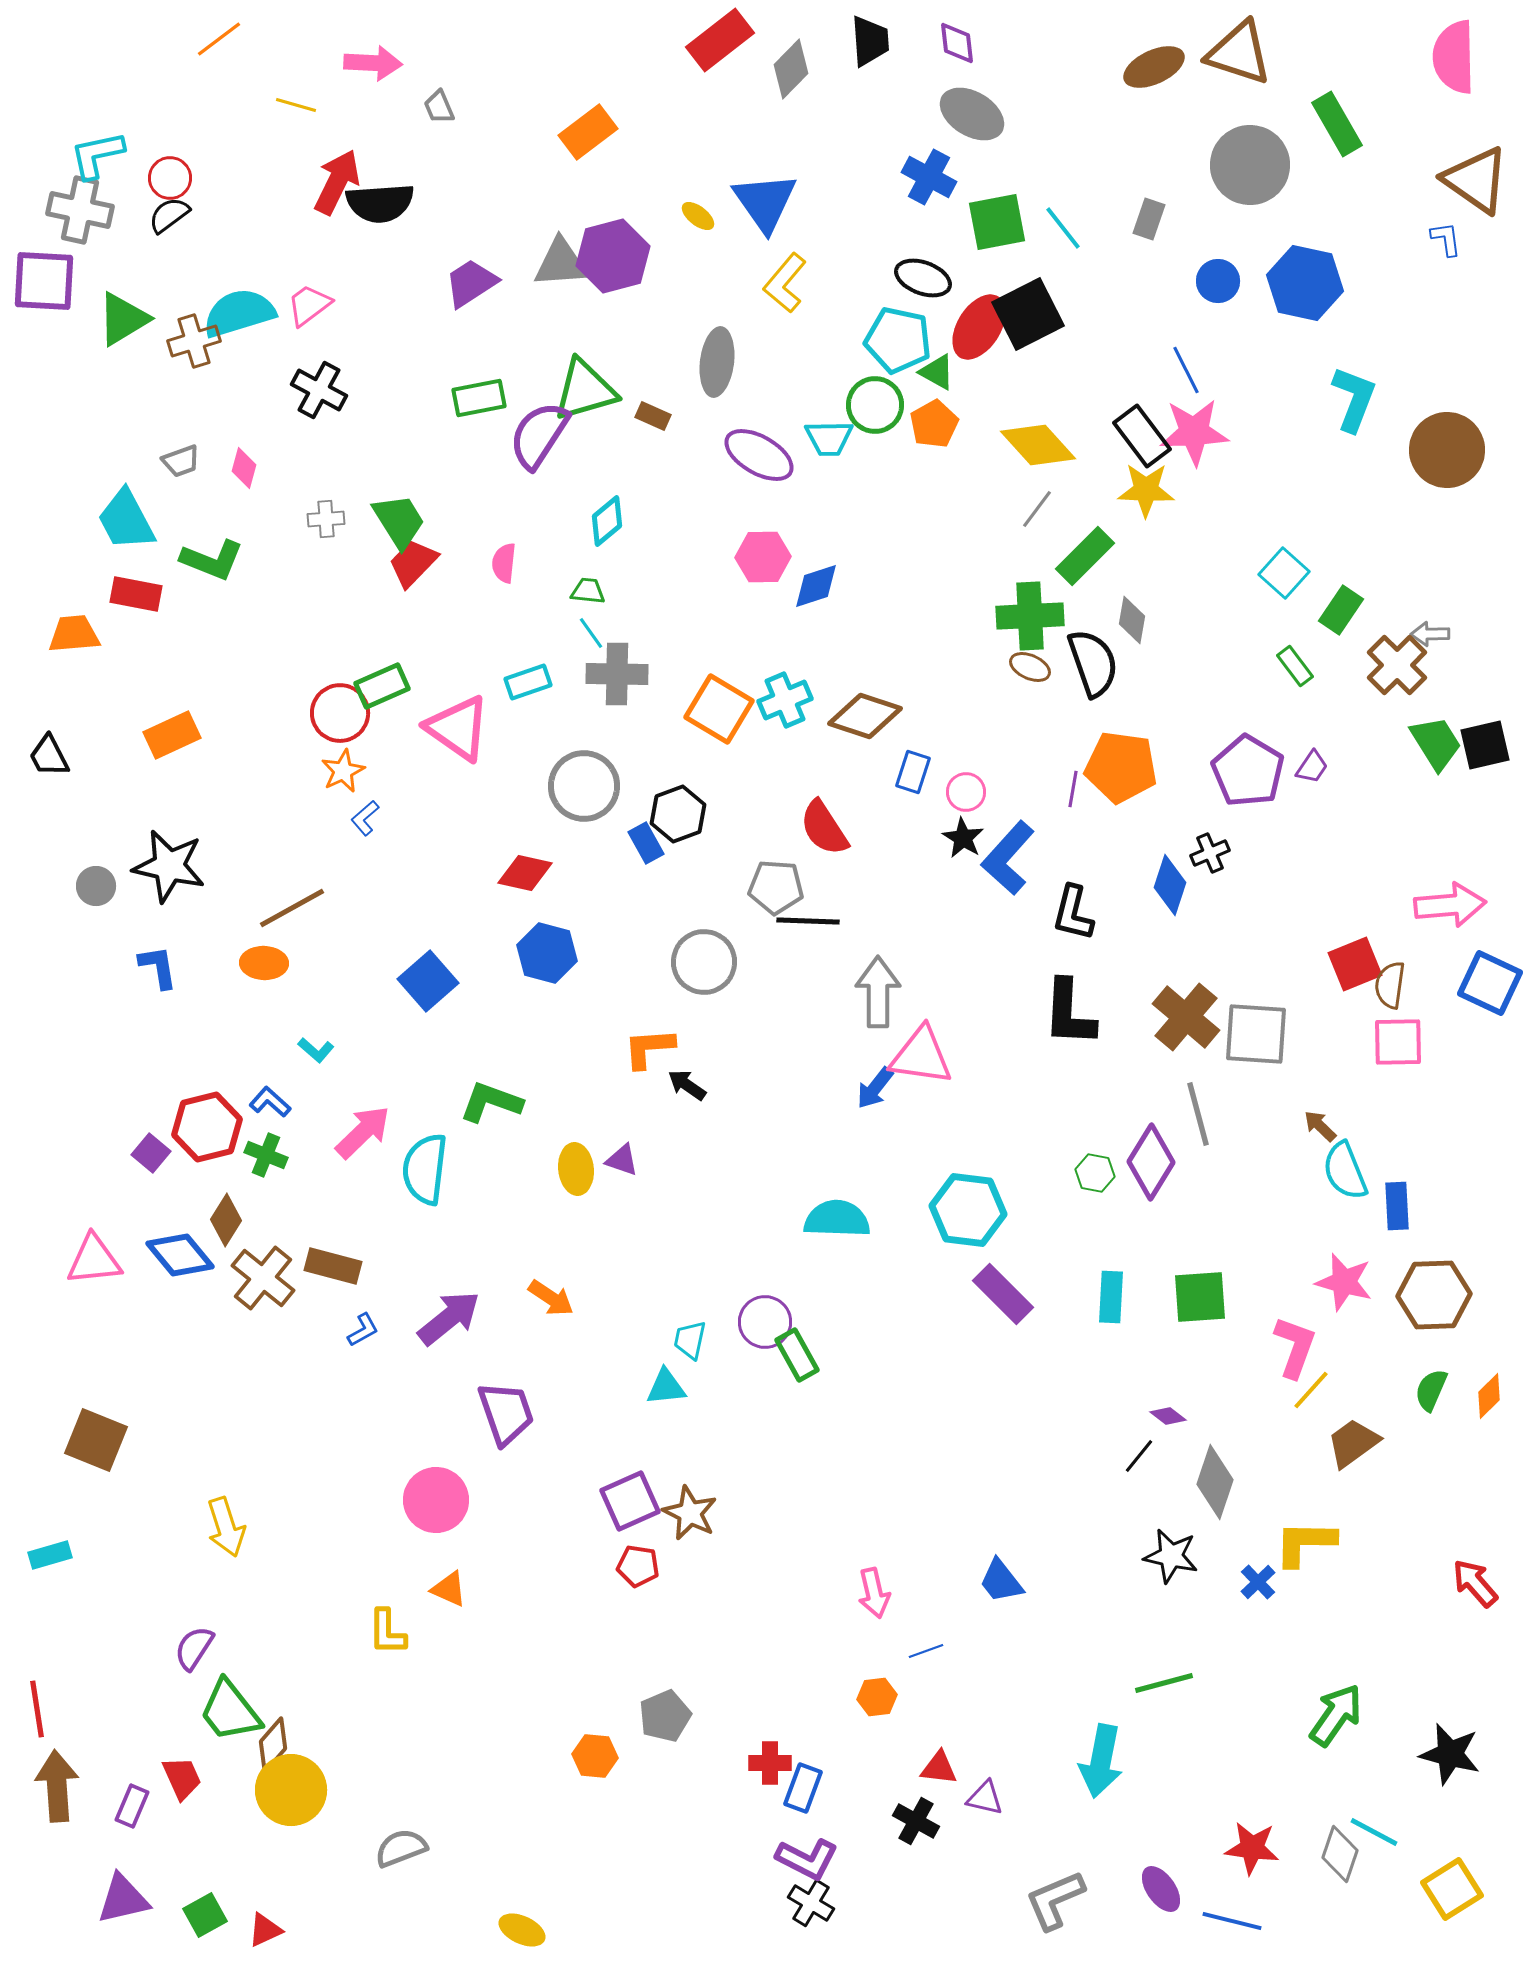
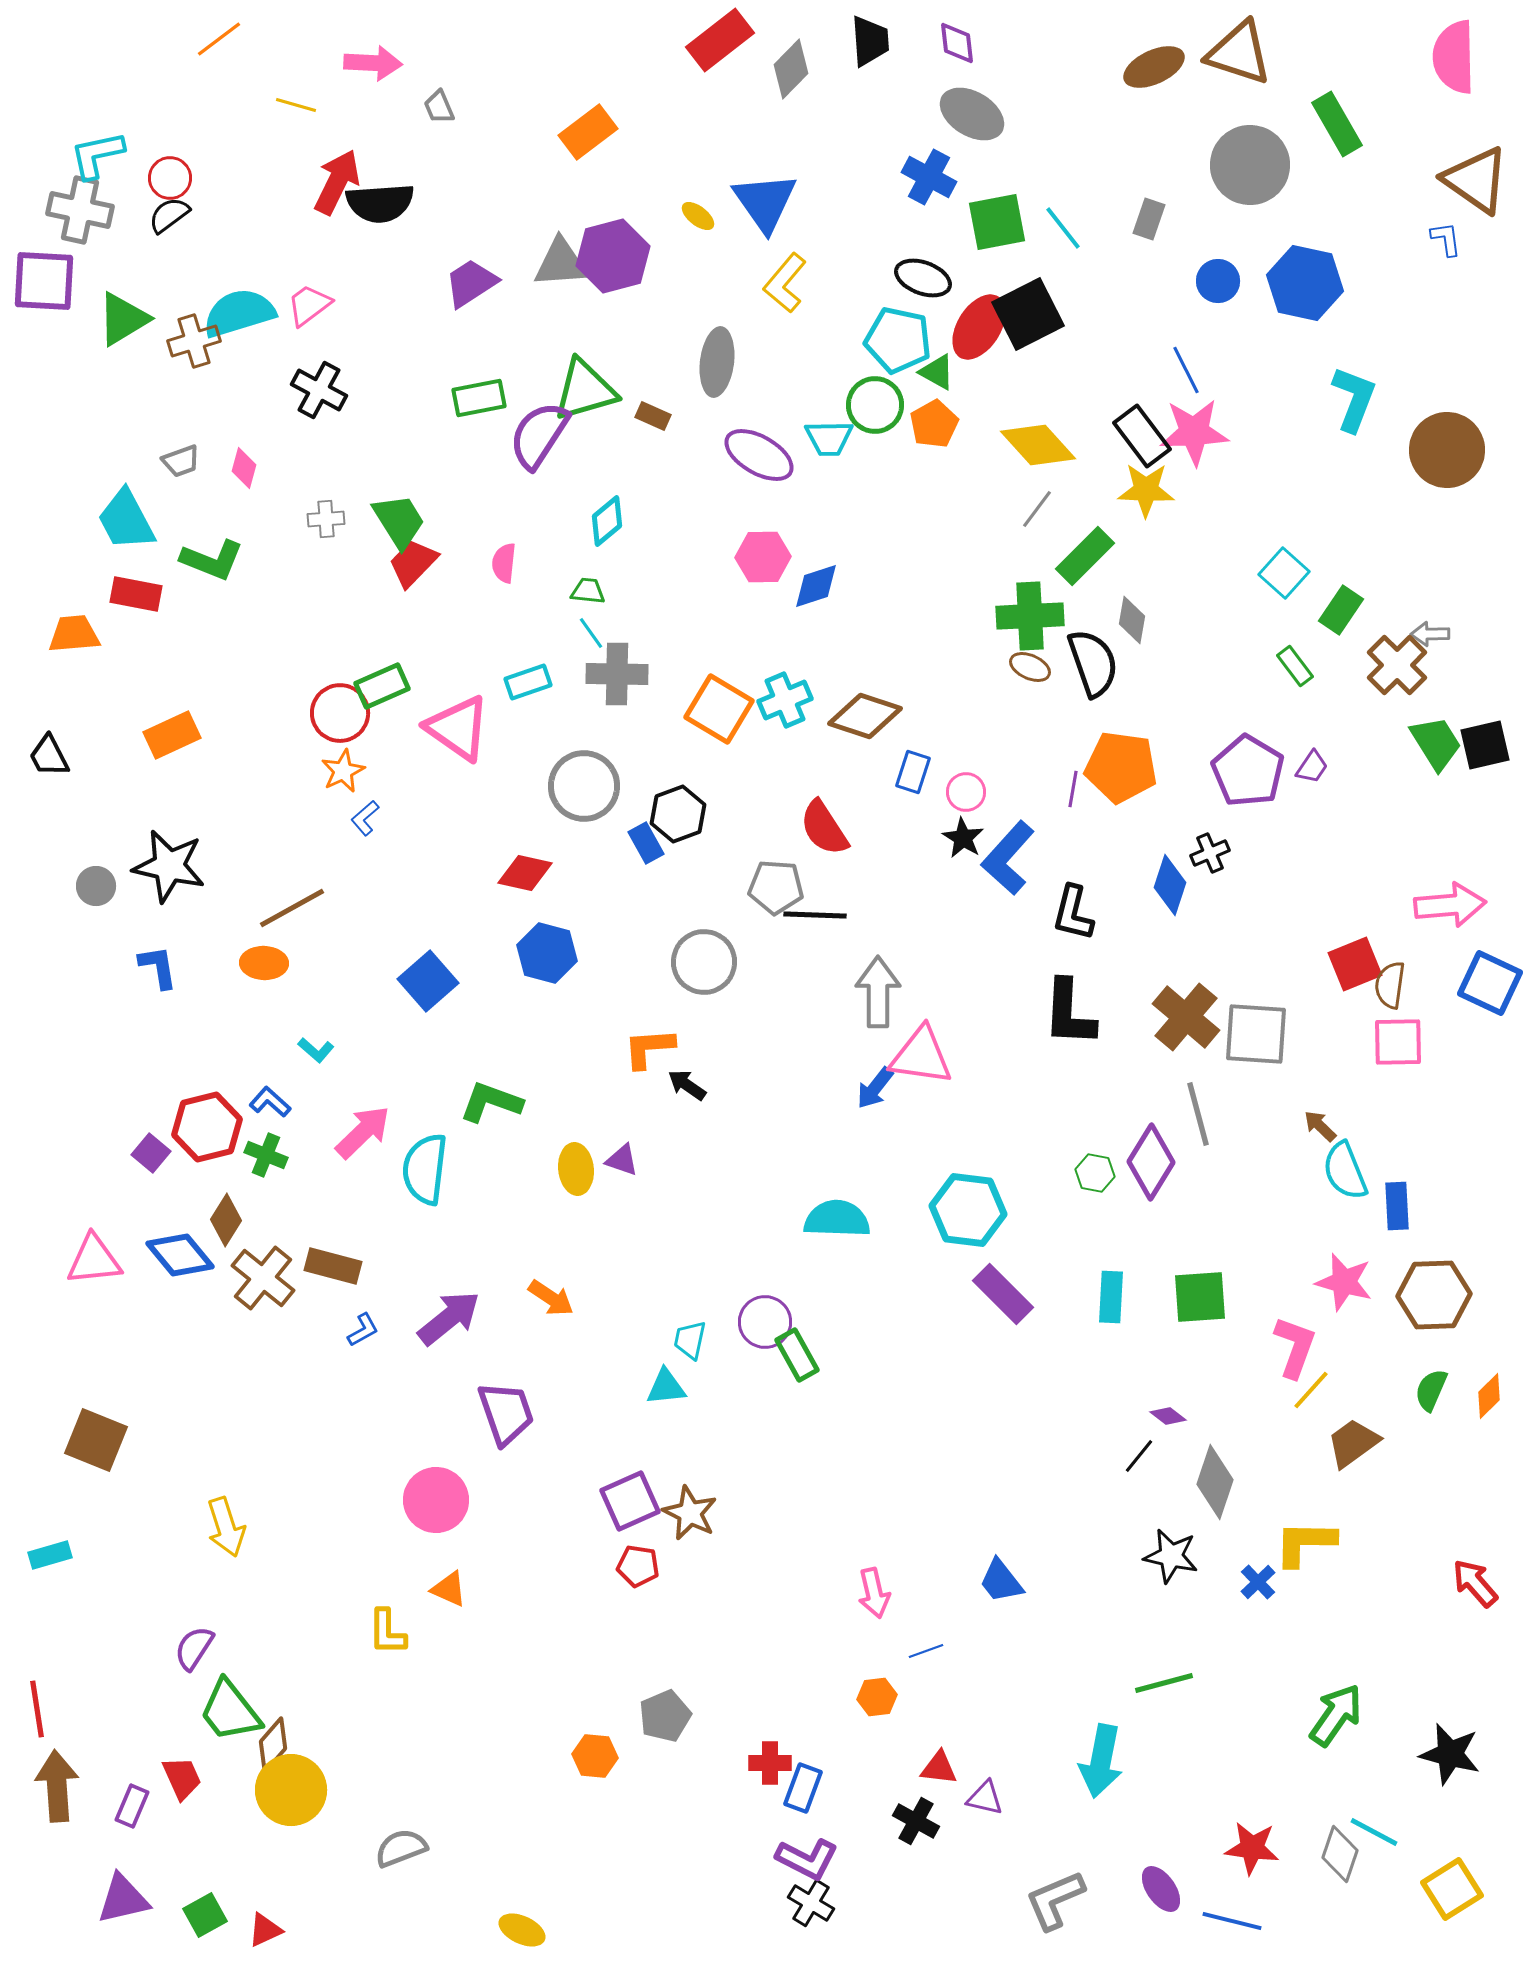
black line at (808, 921): moved 7 px right, 6 px up
